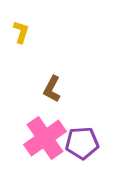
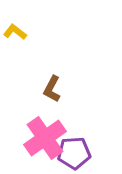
yellow L-shape: moved 6 px left; rotated 70 degrees counterclockwise
purple pentagon: moved 8 px left, 10 px down
